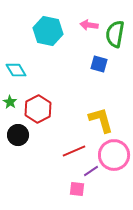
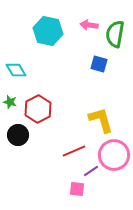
green star: rotated 16 degrees counterclockwise
